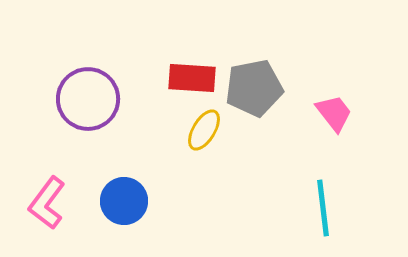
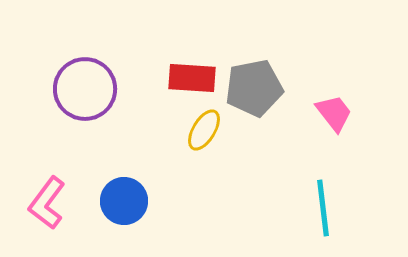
purple circle: moved 3 px left, 10 px up
